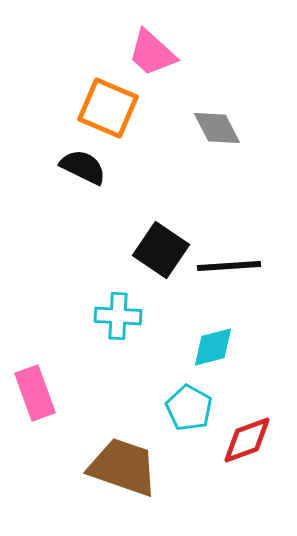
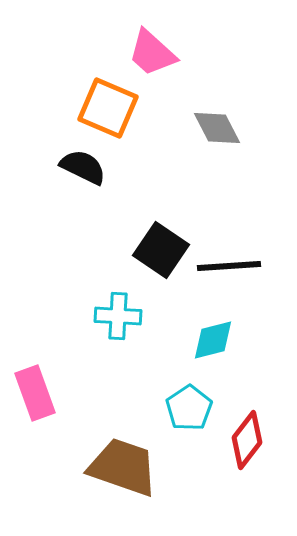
cyan diamond: moved 7 px up
cyan pentagon: rotated 9 degrees clockwise
red diamond: rotated 32 degrees counterclockwise
